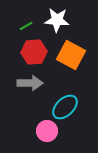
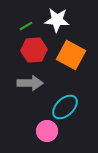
red hexagon: moved 2 px up
